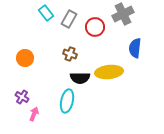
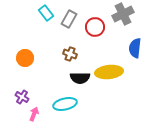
cyan ellipse: moved 2 px left, 3 px down; rotated 65 degrees clockwise
